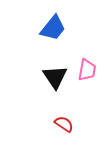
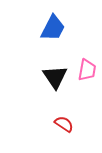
blue trapezoid: rotated 12 degrees counterclockwise
